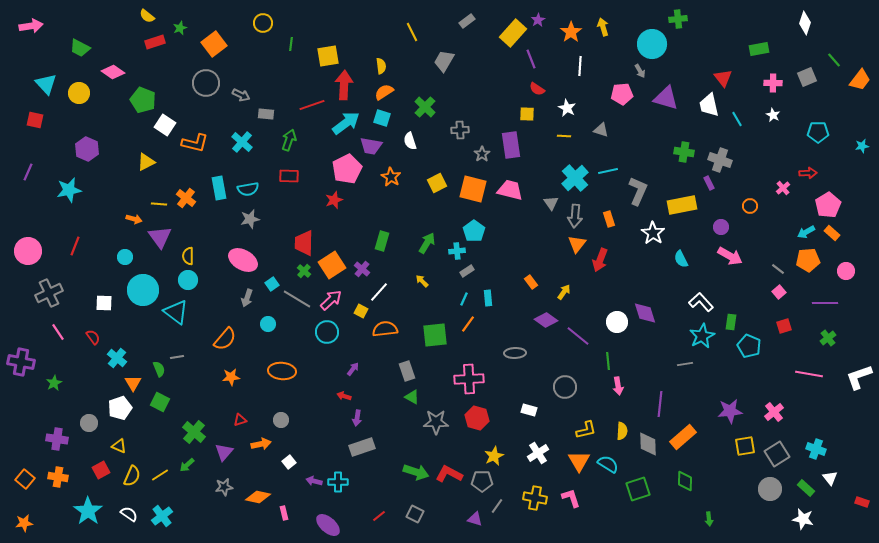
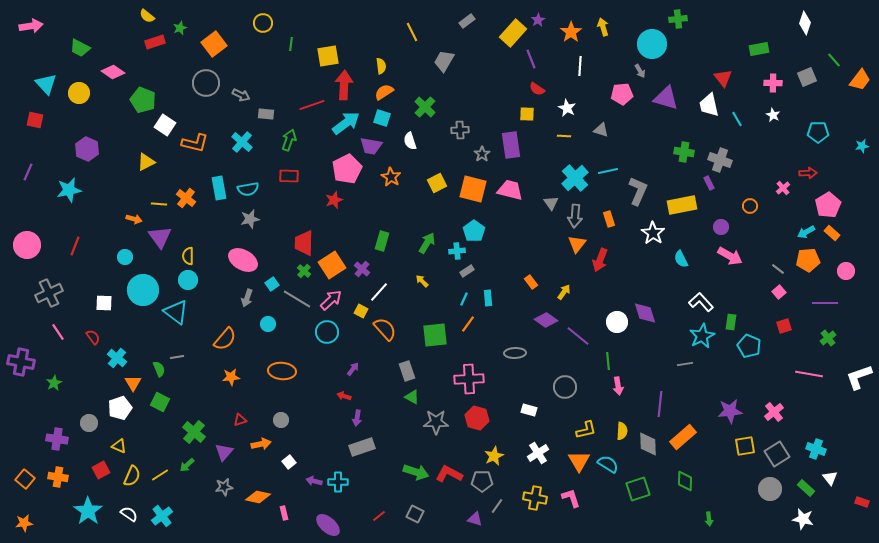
pink circle at (28, 251): moved 1 px left, 6 px up
orange semicircle at (385, 329): rotated 55 degrees clockwise
